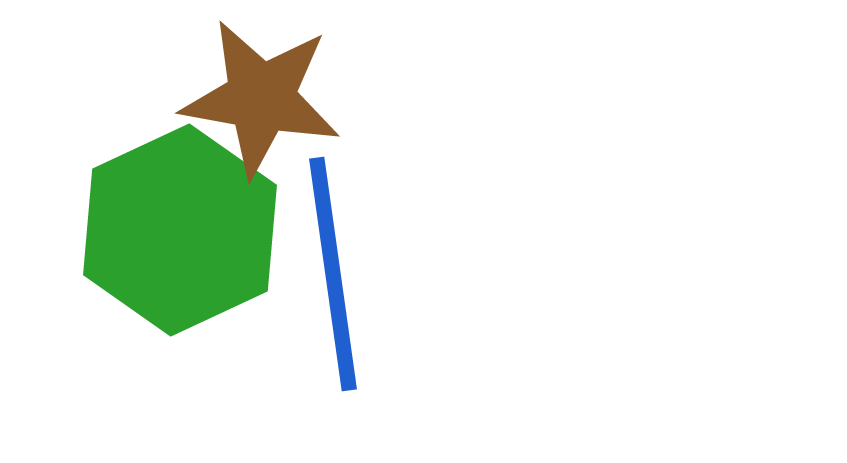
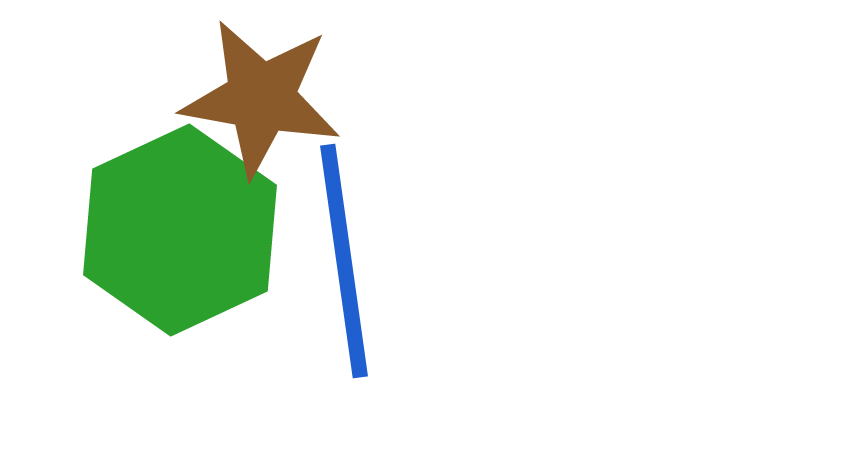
blue line: moved 11 px right, 13 px up
